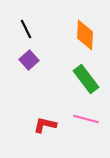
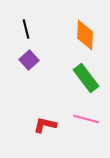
black line: rotated 12 degrees clockwise
green rectangle: moved 1 px up
